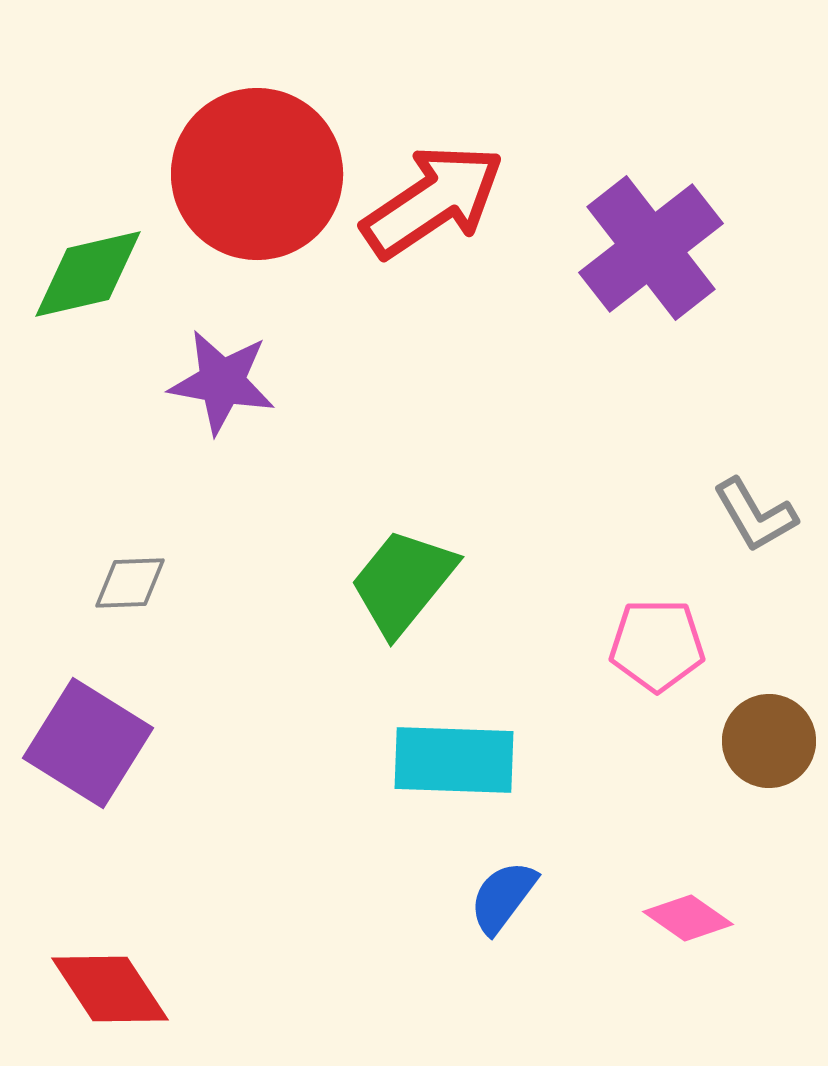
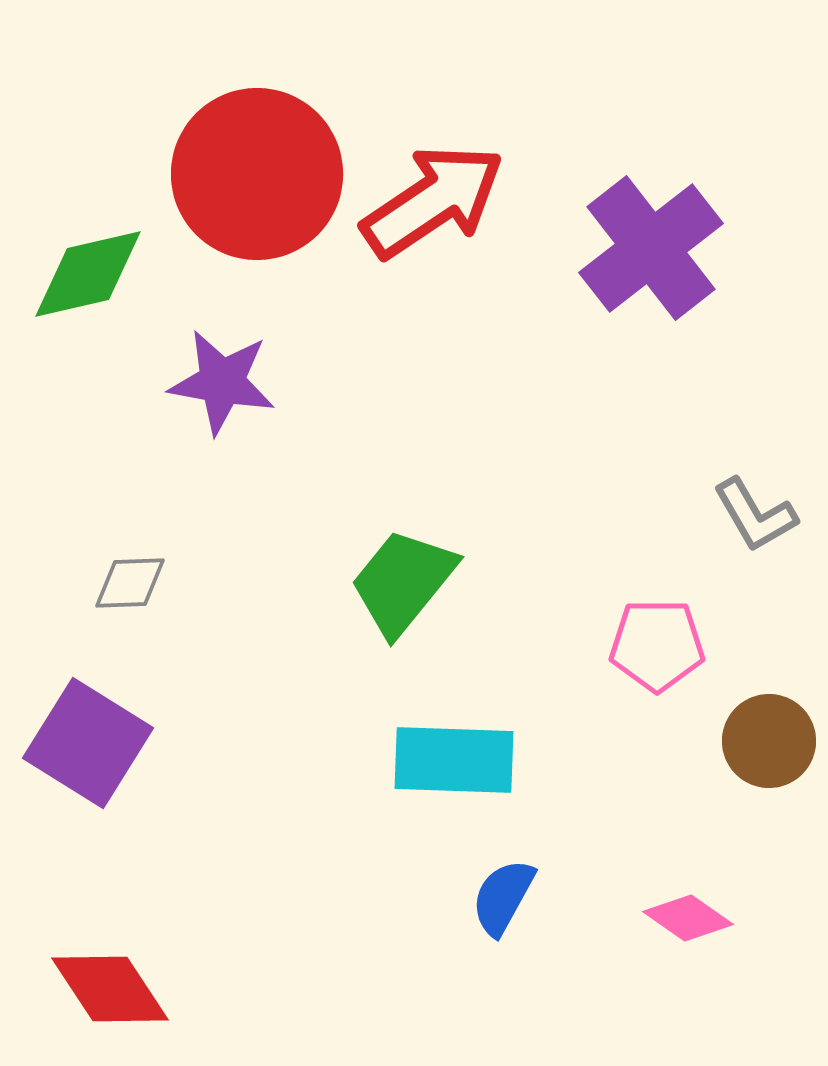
blue semicircle: rotated 8 degrees counterclockwise
